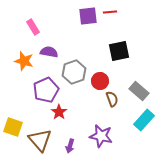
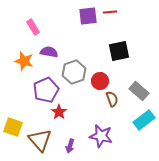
cyan rectangle: rotated 10 degrees clockwise
